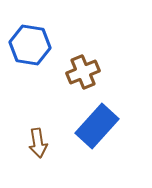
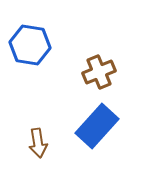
brown cross: moved 16 px right
